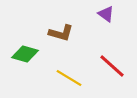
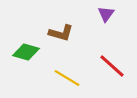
purple triangle: rotated 30 degrees clockwise
green diamond: moved 1 px right, 2 px up
yellow line: moved 2 px left
